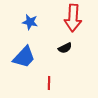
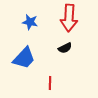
red arrow: moved 4 px left
blue trapezoid: moved 1 px down
red line: moved 1 px right
